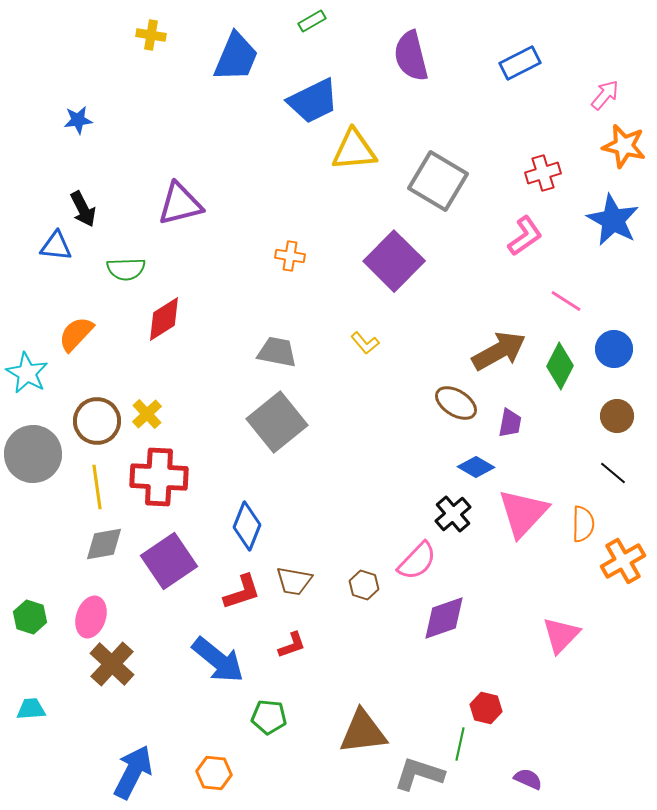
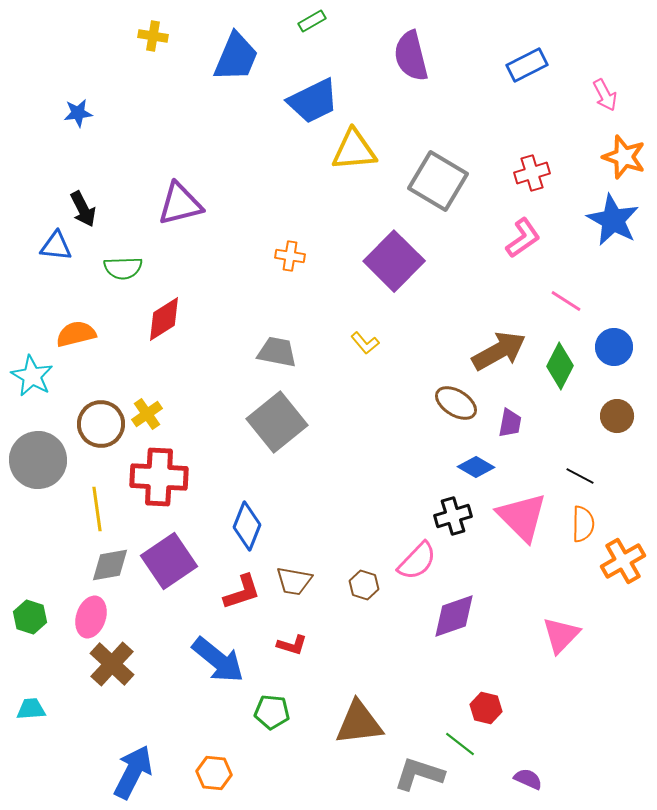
yellow cross at (151, 35): moved 2 px right, 1 px down
blue rectangle at (520, 63): moved 7 px right, 2 px down
pink arrow at (605, 95): rotated 112 degrees clockwise
blue star at (78, 120): moved 7 px up
orange star at (624, 146): moved 11 px down; rotated 6 degrees clockwise
red cross at (543, 173): moved 11 px left
pink L-shape at (525, 236): moved 2 px left, 2 px down
green semicircle at (126, 269): moved 3 px left, 1 px up
orange semicircle at (76, 334): rotated 33 degrees clockwise
blue circle at (614, 349): moved 2 px up
cyan star at (27, 373): moved 5 px right, 3 px down
yellow cross at (147, 414): rotated 8 degrees clockwise
brown circle at (97, 421): moved 4 px right, 3 px down
gray circle at (33, 454): moved 5 px right, 6 px down
black line at (613, 473): moved 33 px left, 3 px down; rotated 12 degrees counterclockwise
yellow line at (97, 487): moved 22 px down
pink triangle at (523, 513): moved 1 px left, 4 px down; rotated 28 degrees counterclockwise
black cross at (453, 514): moved 2 px down; rotated 24 degrees clockwise
gray diamond at (104, 544): moved 6 px right, 21 px down
purple diamond at (444, 618): moved 10 px right, 2 px up
red L-shape at (292, 645): rotated 36 degrees clockwise
green pentagon at (269, 717): moved 3 px right, 5 px up
brown triangle at (363, 732): moved 4 px left, 9 px up
green line at (460, 744): rotated 64 degrees counterclockwise
